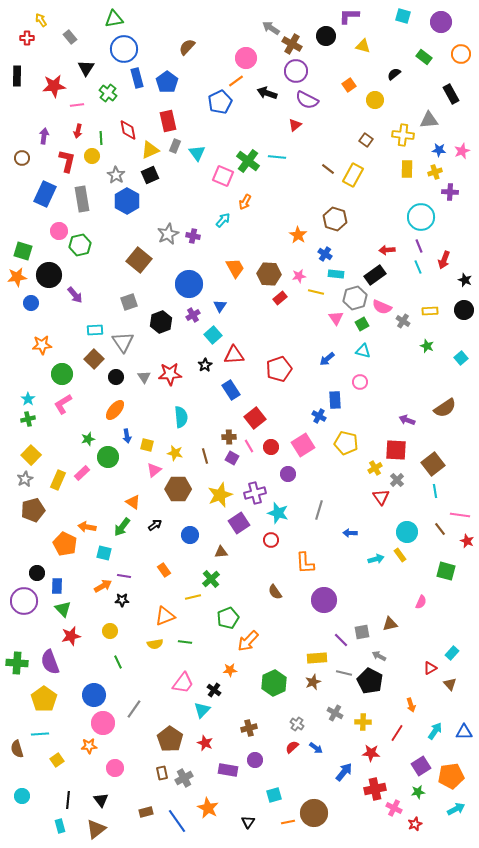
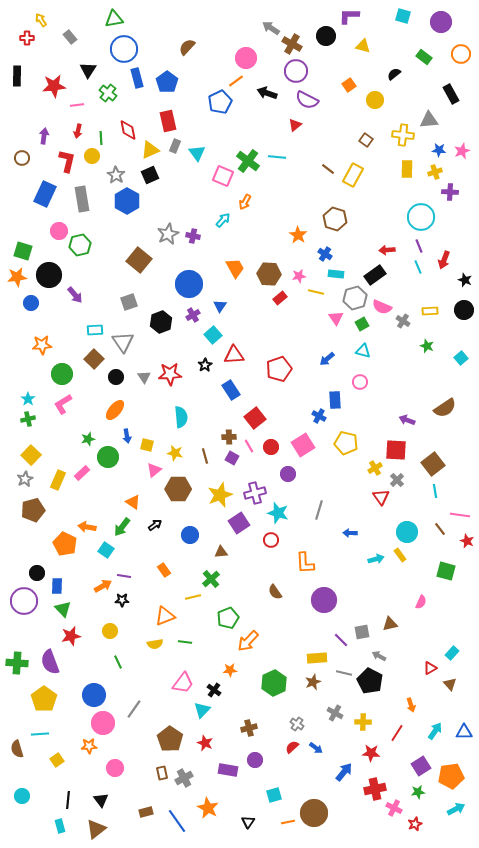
black triangle at (86, 68): moved 2 px right, 2 px down
cyan square at (104, 553): moved 2 px right, 3 px up; rotated 21 degrees clockwise
